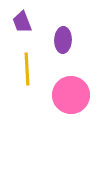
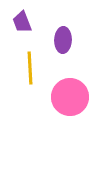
yellow line: moved 3 px right, 1 px up
pink circle: moved 1 px left, 2 px down
